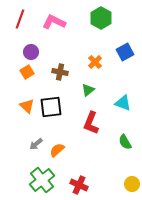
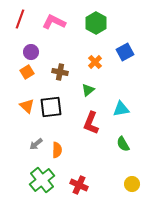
green hexagon: moved 5 px left, 5 px down
cyan triangle: moved 2 px left, 6 px down; rotated 30 degrees counterclockwise
green semicircle: moved 2 px left, 2 px down
orange semicircle: rotated 133 degrees clockwise
